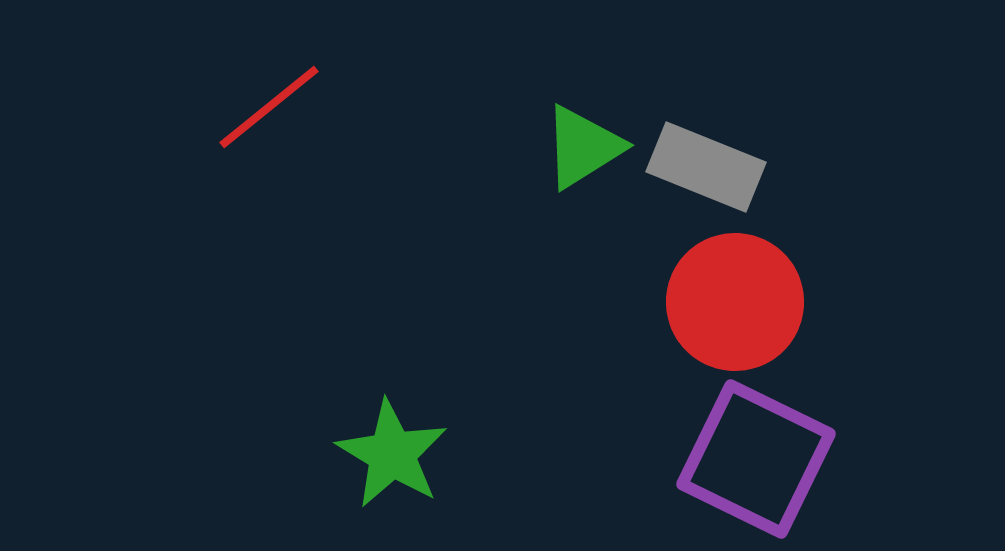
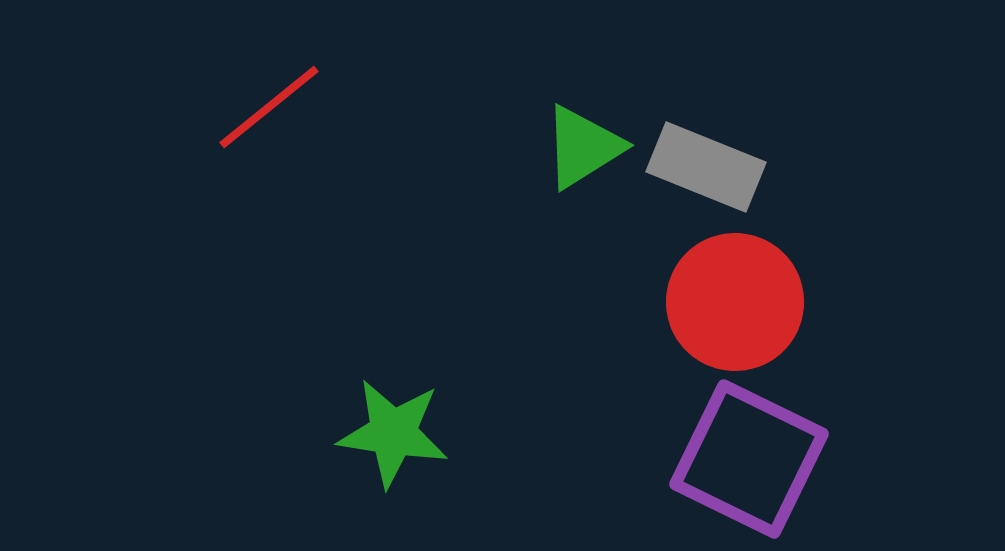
green star: moved 1 px right, 21 px up; rotated 22 degrees counterclockwise
purple square: moved 7 px left
